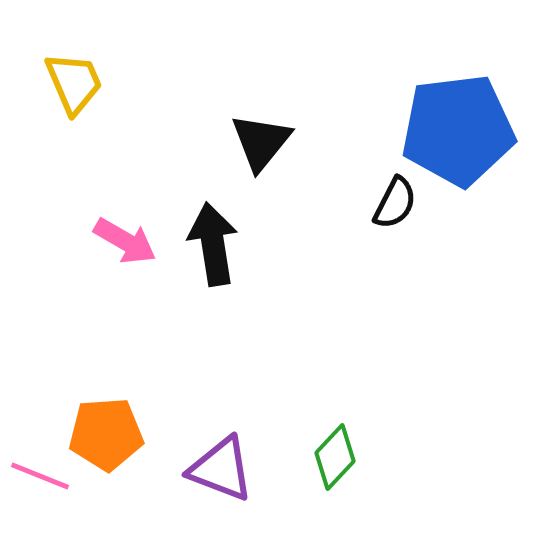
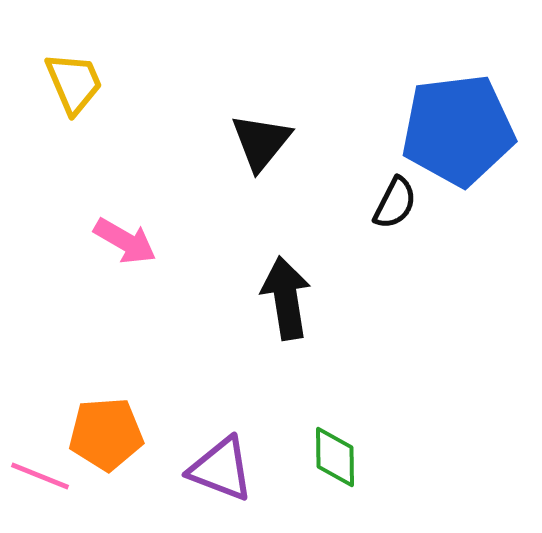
black arrow: moved 73 px right, 54 px down
green diamond: rotated 44 degrees counterclockwise
